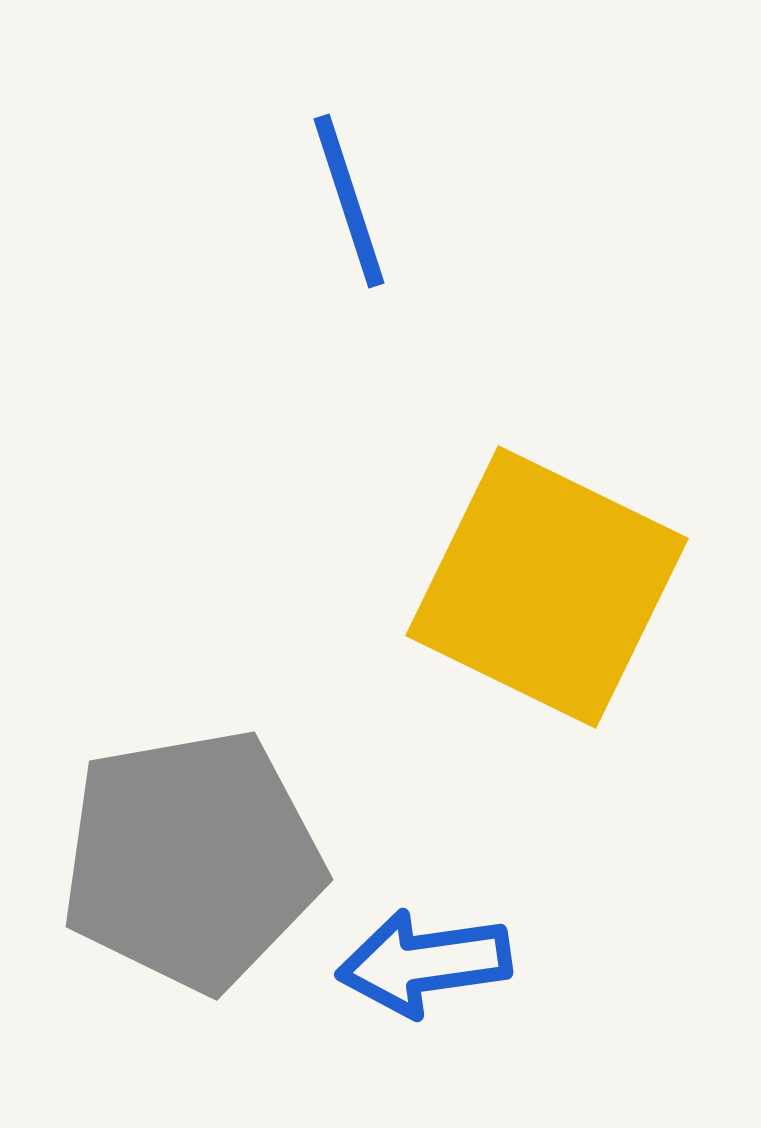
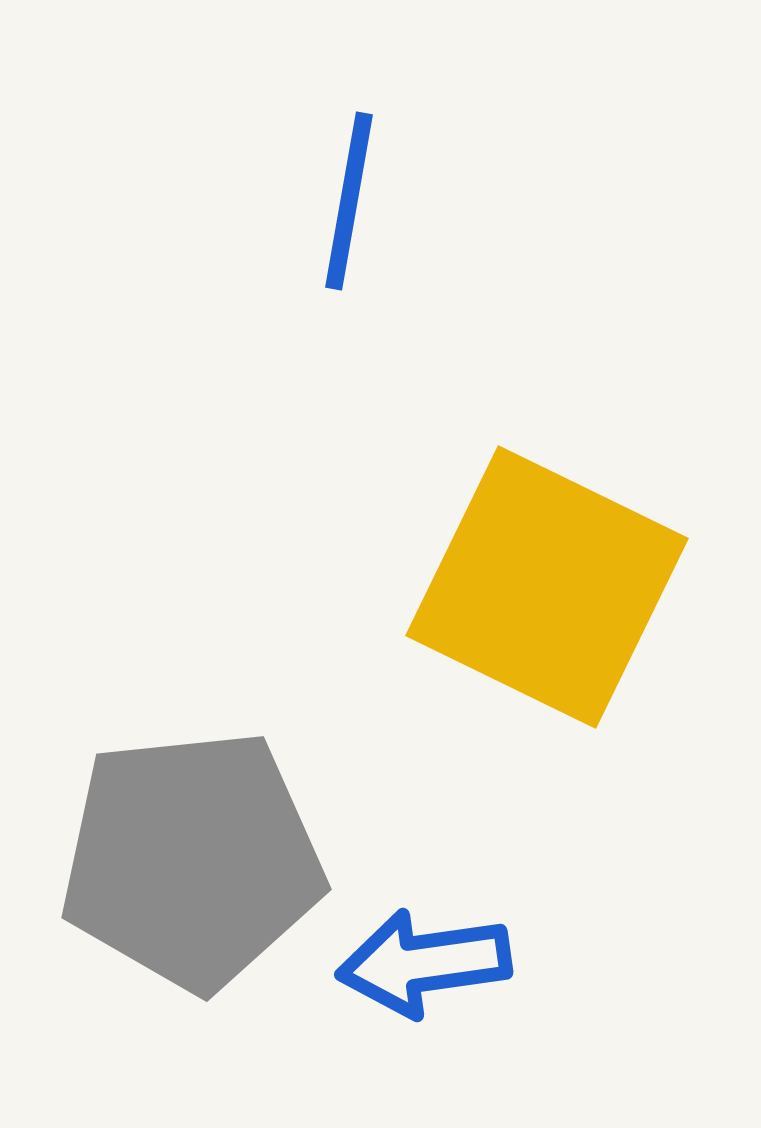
blue line: rotated 28 degrees clockwise
gray pentagon: rotated 4 degrees clockwise
